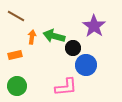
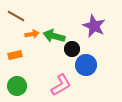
purple star: rotated 10 degrees counterclockwise
orange arrow: moved 3 px up; rotated 72 degrees clockwise
black circle: moved 1 px left, 1 px down
pink L-shape: moved 5 px left, 2 px up; rotated 25 degrees counterclockwise
